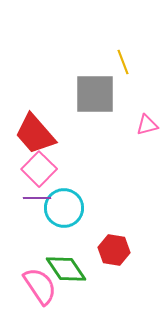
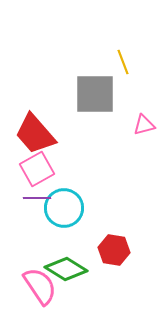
pink triangle: moved 3 px left
pink square: moved 2 px left; rotated 16 degrees clockwise
green diamond: rotated 24 degrees counterclockwise
